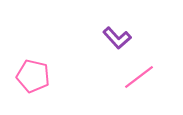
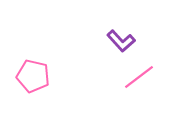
purple L-shape: moved 4 px right, 3 px down
